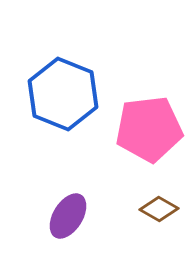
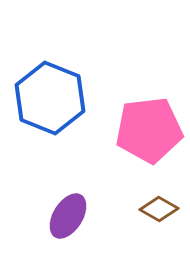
blue hexagon: moved 13 px left, 4 px down
pink pentagon: moved 1 px down
